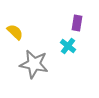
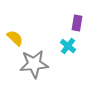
yellow semicircle: moved 6 px down
gray star: rotated 16 degrees counterclockwise
